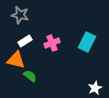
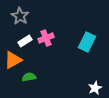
gray star: moved 1 px down; rotated 18 degrees clockwise
pink cross: moved 6 px left, 5 px up
orange triangle: moved 3 px left; rotated 42 degrees counterclockwise
green semicircle: moved 1 px left, 1 px down; rotated 48 degrees counterclockwise
